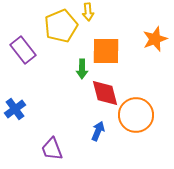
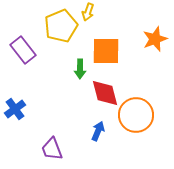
yellow arrow: rotated 24 degrees clockwise
green arrow: moved 2 px left
